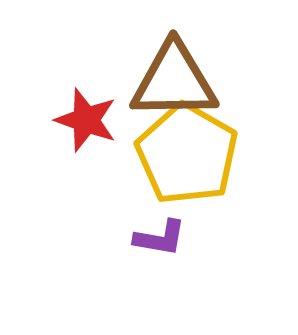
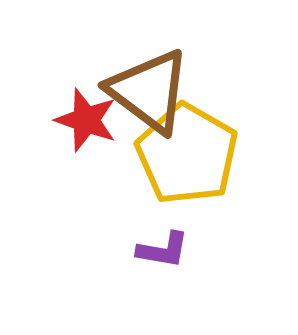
brown triangle: moved 25 px left, 10 px down; rotated 38 degrees clockwise
purple L-shape: moved 3 px right, 12 px down
